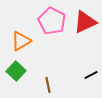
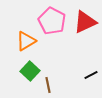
orange triangle: moved 5 px right
green square: moved 14 px right
